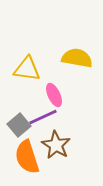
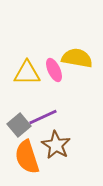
yellow triangle: moved 4 px down; rotated 8 degrees counterclockwise
pink ellipse: moved 25 px up
